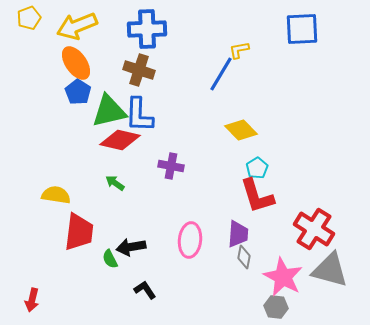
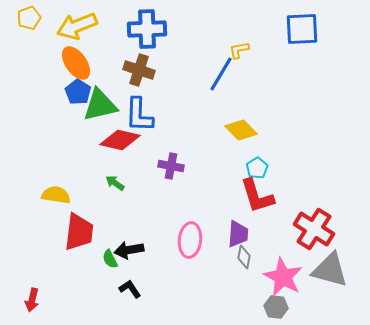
green triangle: moved 9 px left, 6 px up
black arrow: moved 2 px left, 3 px down
black L-shape: moved 15 px left, 1 px up
